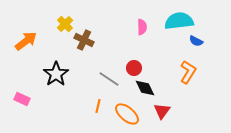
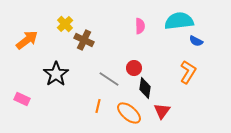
pink semicircle: moved 2 px left, 1 px up
orange arrow: moved 1 px right, 1 px up
black diamond: rotated 35 degrees clockwise
orange ellipse: moved 2 px right, 1 px up
